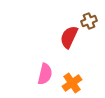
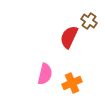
brown cross: rotated 35 degrees counterclockwise
orange cross: rotated 12 degrees clockwise
